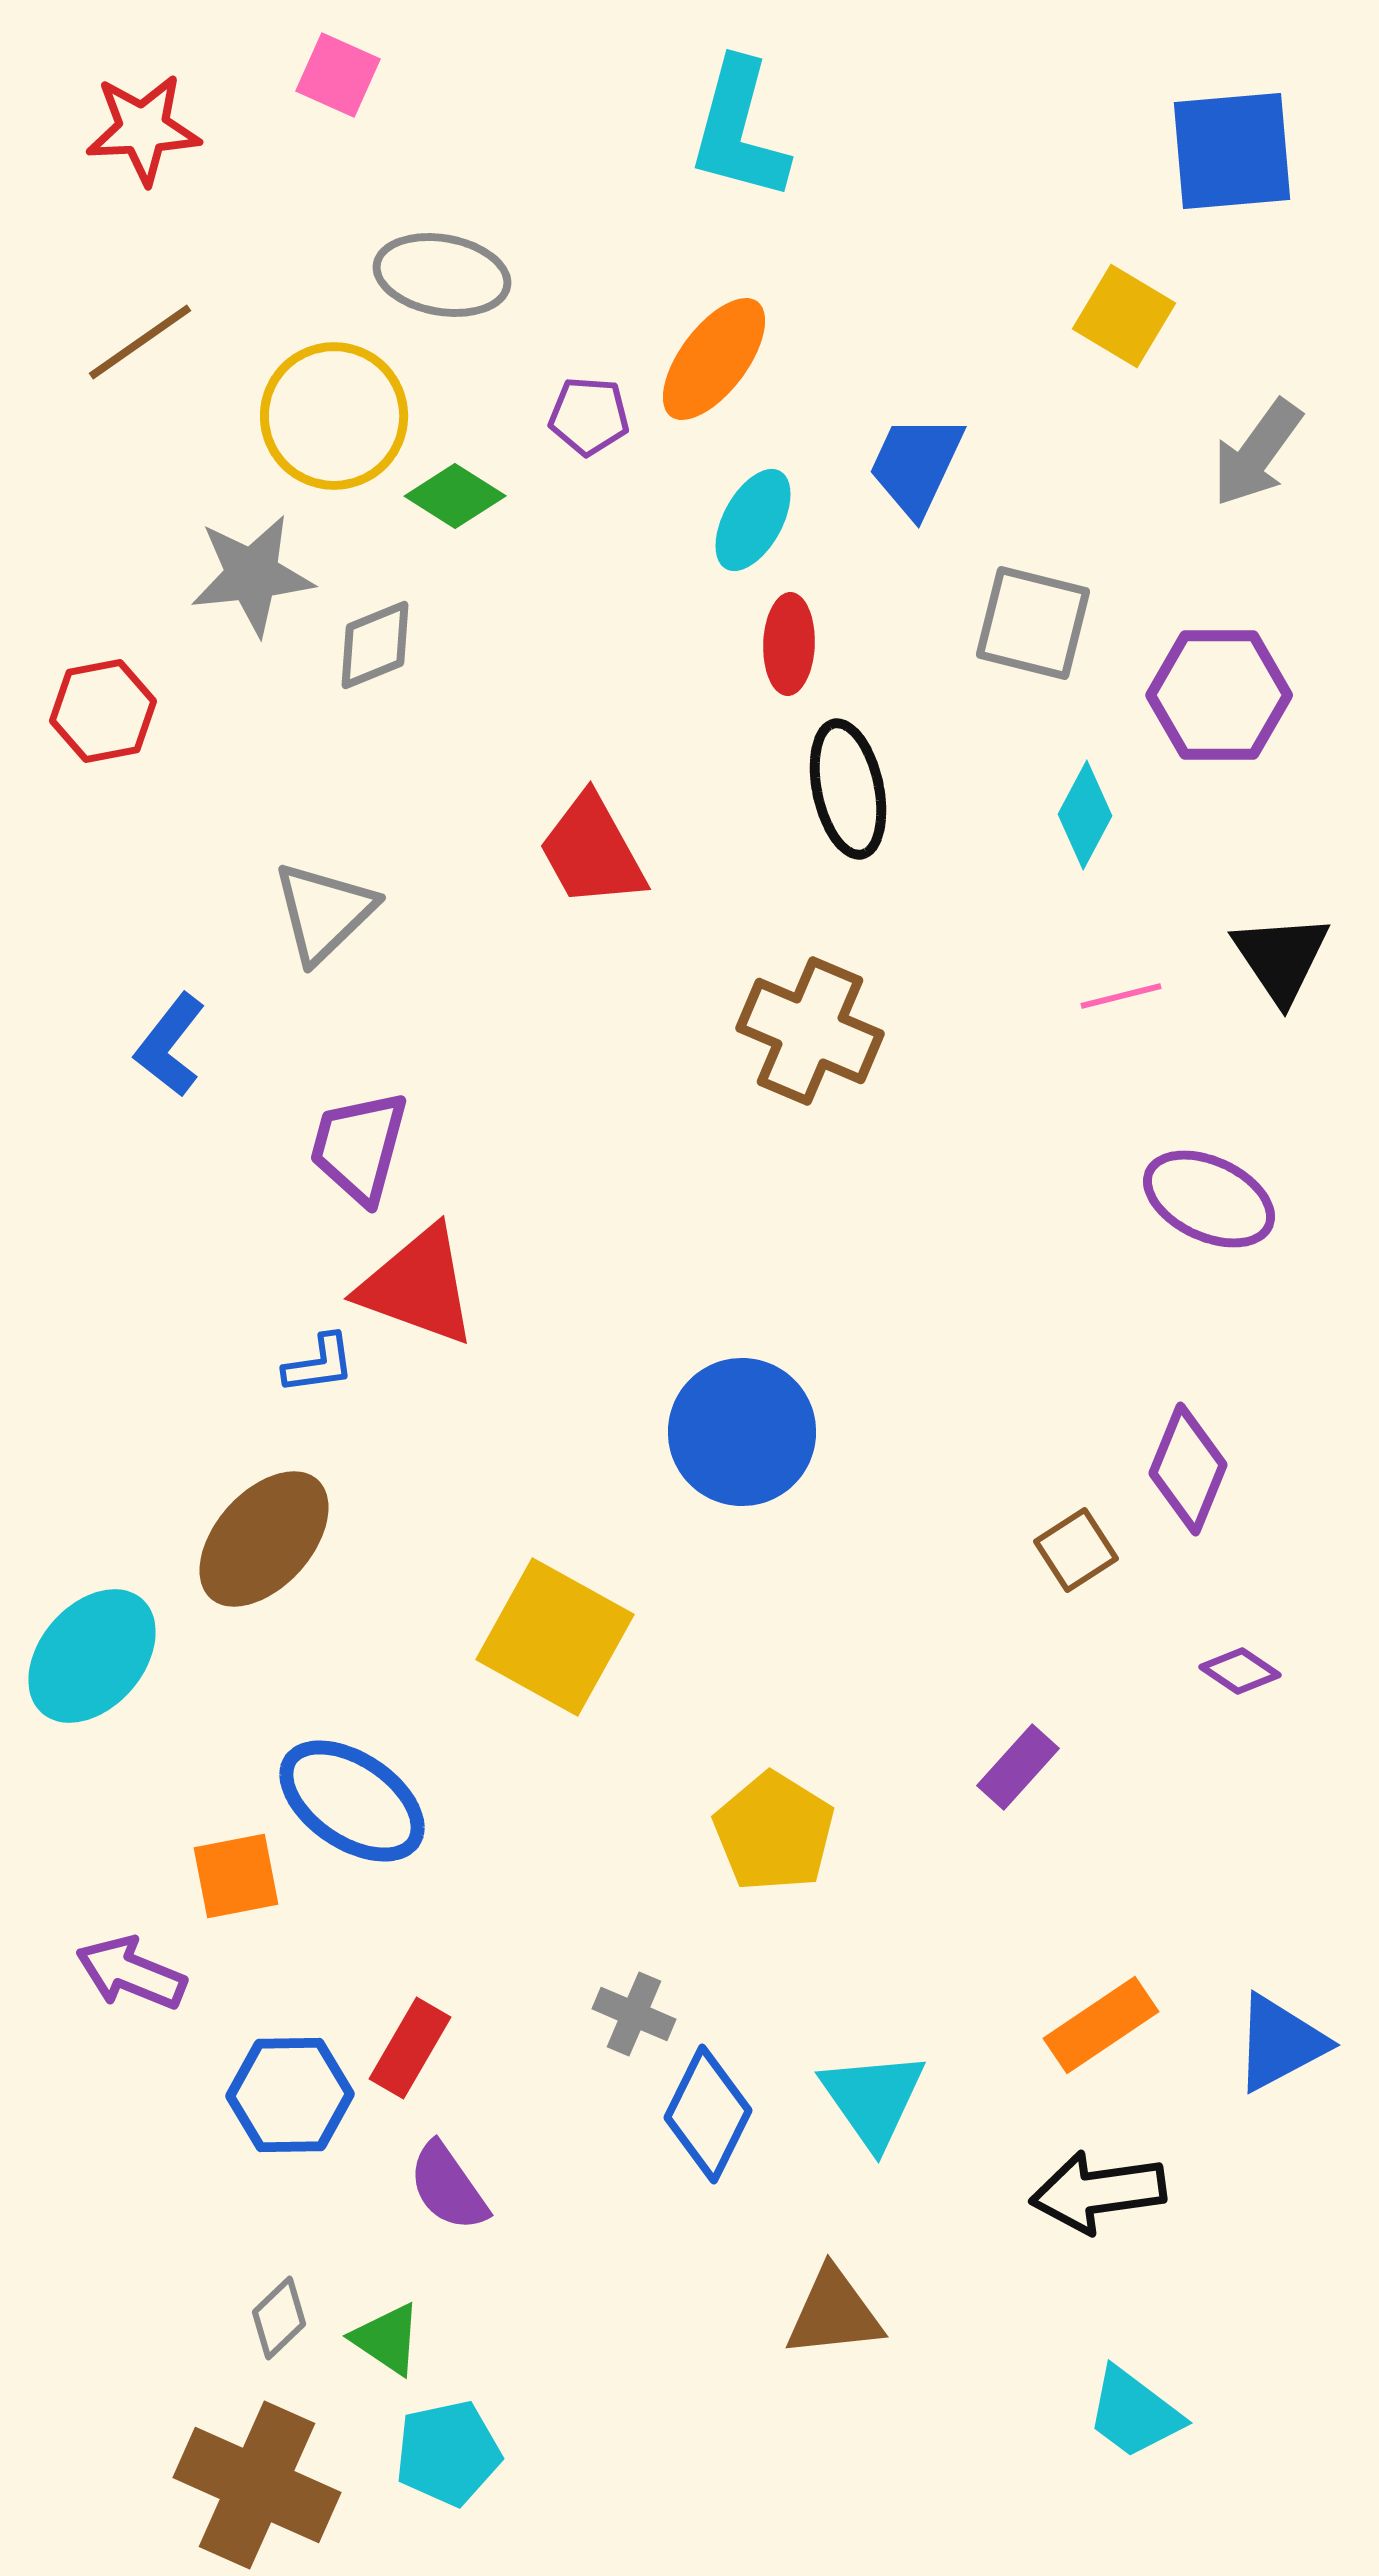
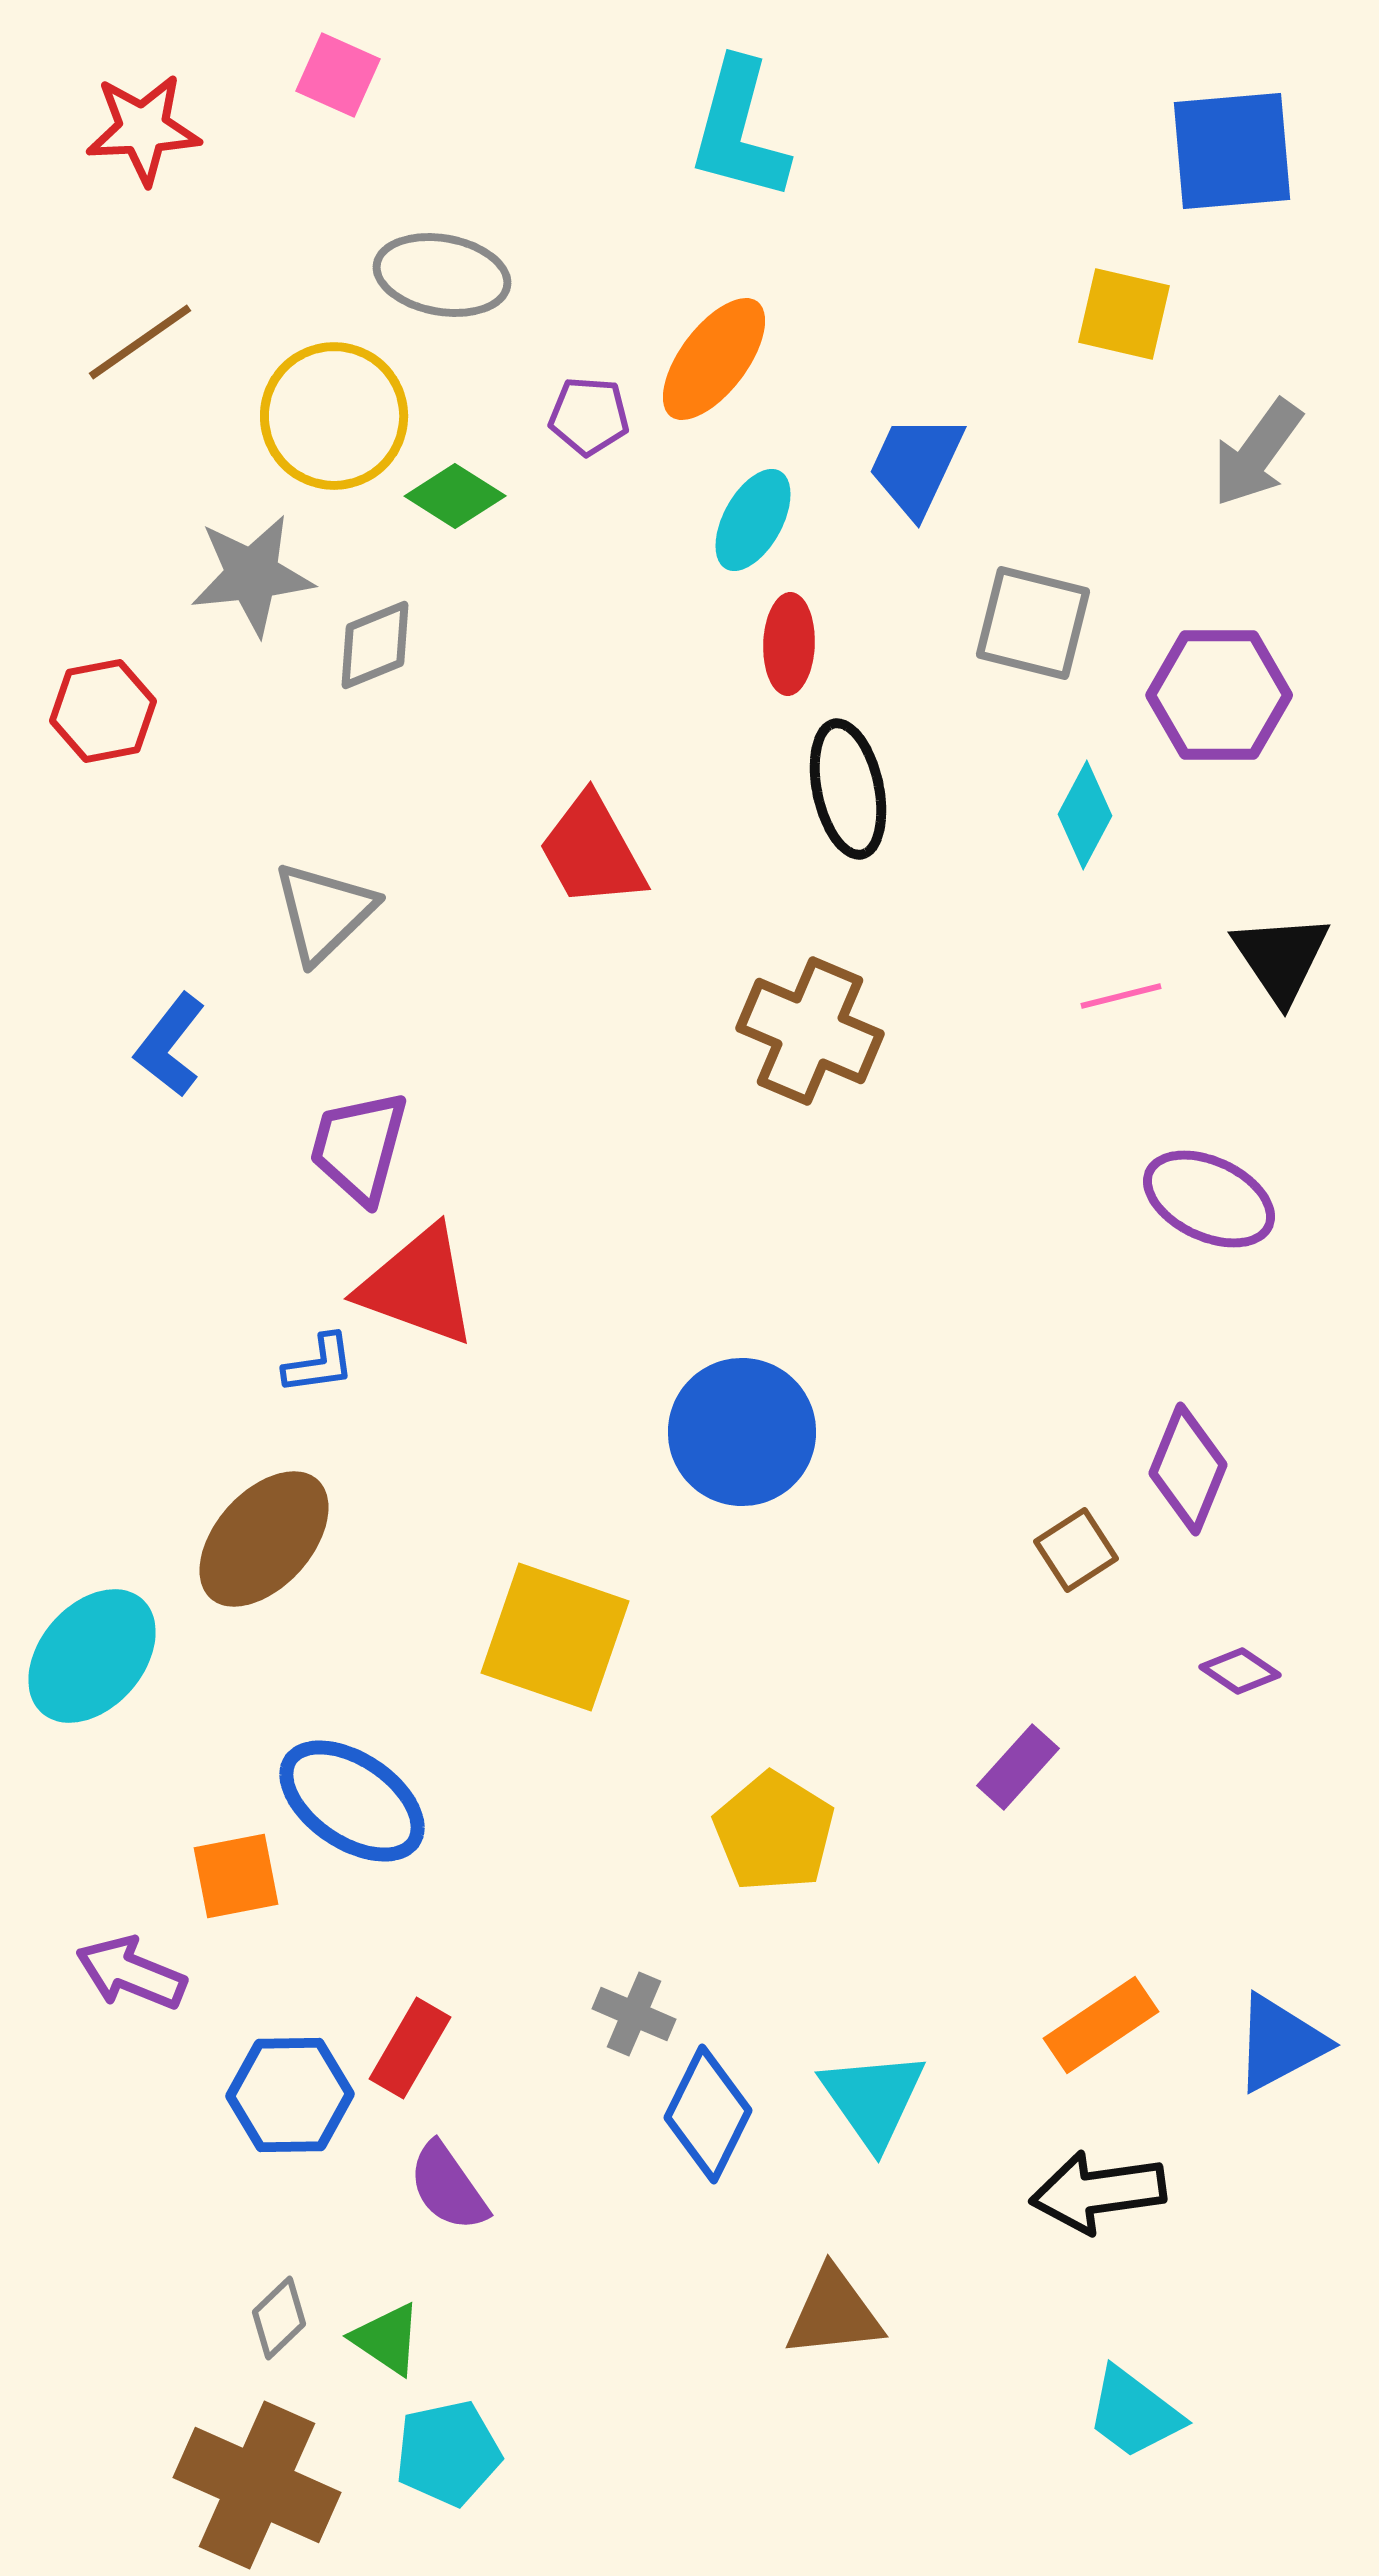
yellow square at (1124, 316): moved 2 px up; rotated 18 degrees counterclockwise
yellow square at (555, 1637): rotated 10 degrees counterclockwise
